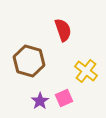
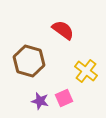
red semicircle: rotated 35 degrees counterclockwise
purple star: rotated 24 degrees counterclockwise
